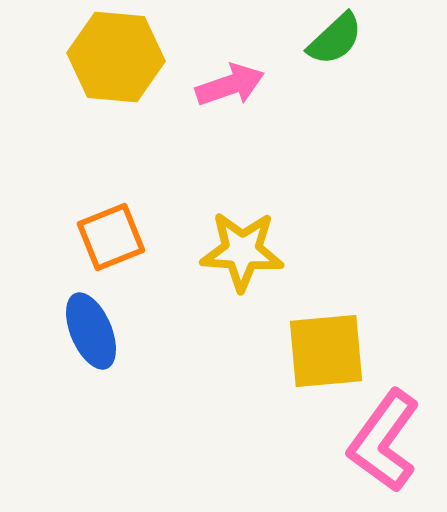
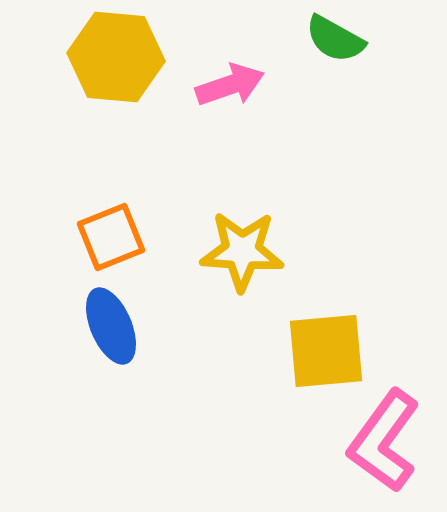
green semicircle: rotated 72 degrees clockwise
blue ellipse: moved 20 px right, 5 px up
